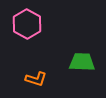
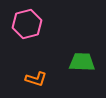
pink hexagon: rotated 16 degrees clockwise
